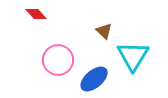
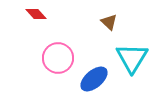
brown triangle: moved 5 px right, 9 px up
cyan triangle: moved 1 px left, 2 px down
pink circle: moved 2 px up
